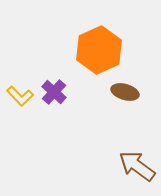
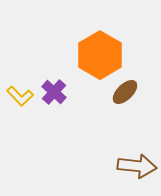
orange hexagon: moved 1 px right, 5 px down; rotated 6 degrees counterclockwise
brown ellipse: rotated 60 degrees counterclockwise
brown arrow: rotated 150 degrees clockwise
